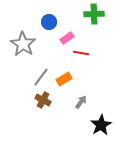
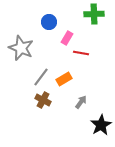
pink rectangle: rotated 24 degrees counterclockwise
gray star: moved 2 px left, 4 px down; rotated 10 degrees counterclockwise
